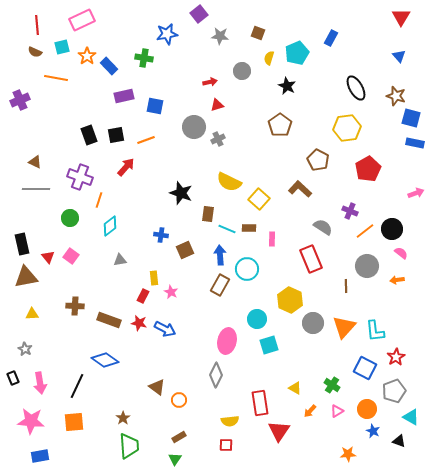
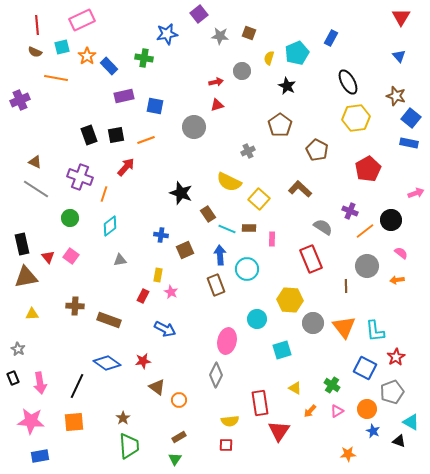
brown square at (258, 33): moved 9 px left
red arrow at (210, 82): moved 6 px right
black ellipse at (356, 88): moved 8 px left, 6 px up
blue square at (411, 118): rotated 24 degrees clockwise
yellow hexagon at (347, 128): moved 9 px right, 10 px up
gray cross at (218, 139): moved 30 px right, 12 px down
blue rectangle at (415, 143): moved 6 px left
brown pentagon at (318, 160): moved 1 px left, 10 px up
gray line at (36, 189): rotated 32 degrees clockwise
orange line at (99, 200): moved 5 px right, 6 px up
brown rectangle at (208, 214): rotated 42 degrees counterclockwise
black circle at (392, 229): moved 1 px left, 9 px up
yellow rectangle at (154, 278): moved 4 px right, 3 px up; rotated 16 degrees clockwise
brown rectangle at (220, 285): moved 4 px left; rotated 50 degrees counterclockwise
yellow hexagon at (290, 300): rotated 20 degrees counterclockwise
red star at (139, 323): moved 4 px right, 38 px down; rotated 21 degrees counterclockwise
orange triangle at (344, 327): rotated 20 degrees counterclockwise
cyan square at (269, 345): moved 13 px right, 5 px down
gray star at (25, 349): moved 7 px left
blue diamond at (105, 360): moved 2 px right, 3 px down
gray pentagon at (394, 391): moved 2 px left, 1 px down
cyan triangle at (411, 417): moved 5 px down
